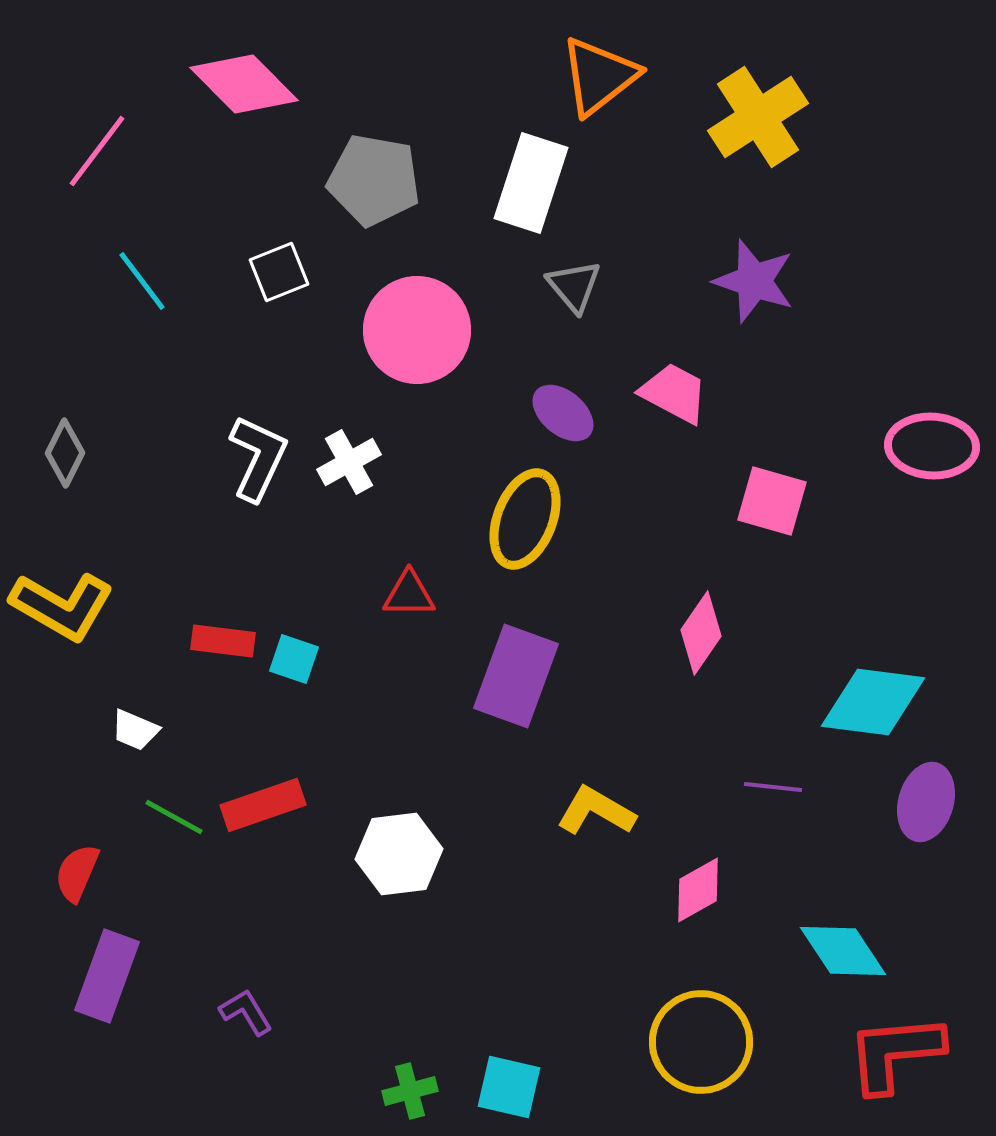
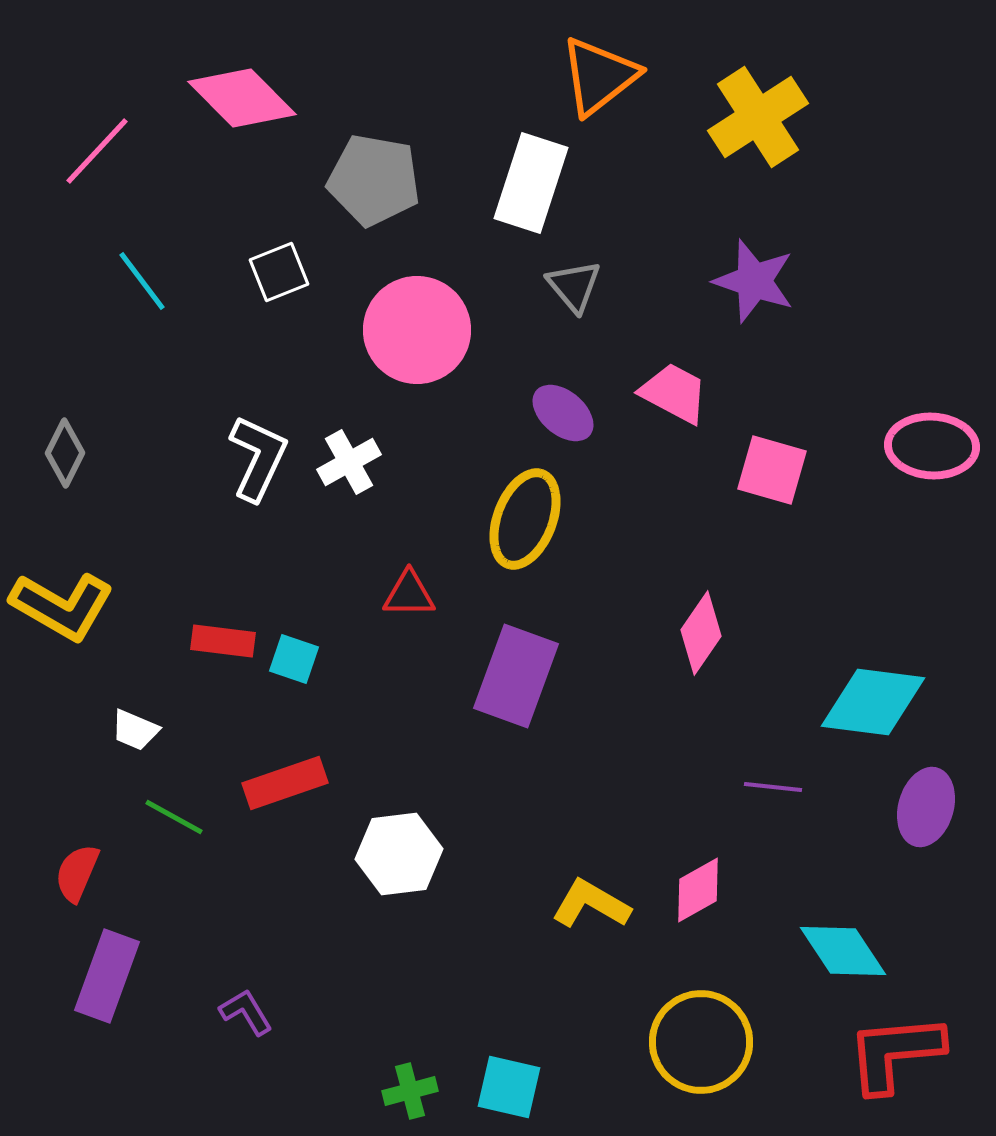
pink diamond at (244, 84): moved 2 px left, 14 px down
pink line at (97, 151): rotated 6 degrees clockwise
pink square at (772, 501): moved 31 px up
purple ellipse at (926, 802): moved 5 px down
red rectangle at (263, 805): moved 22 px right, 22 px up
yellow L-shape at (596, 811): moved 5 px left, 93 px down
